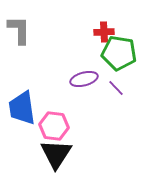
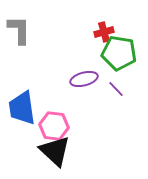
red cross: rotated 12 degrees counterclockwise
purple line: moved 1 px down
black triangle: moved 1 px left, 3 px up; rotated 20 degrees counterclockwise
